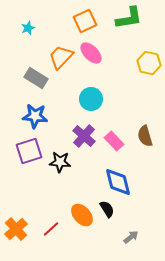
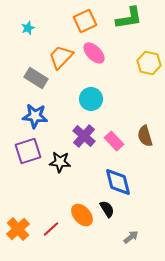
pink ellipse: moved 3 px right
purple square: moved 1 px left
orange cross: moved 2 px right
